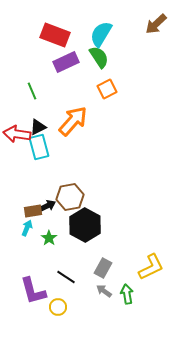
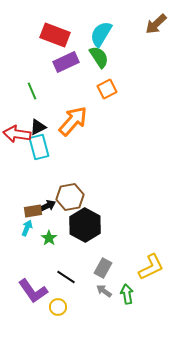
purple L-shape: rotated 20 degrees counterclockwise
